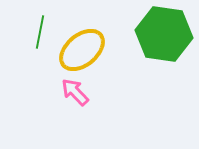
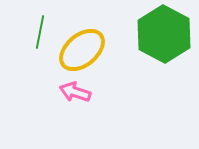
green hexagon: rotated 20 degrees clockwise
pink arrow: rotated 28 degrees counterclockwise
